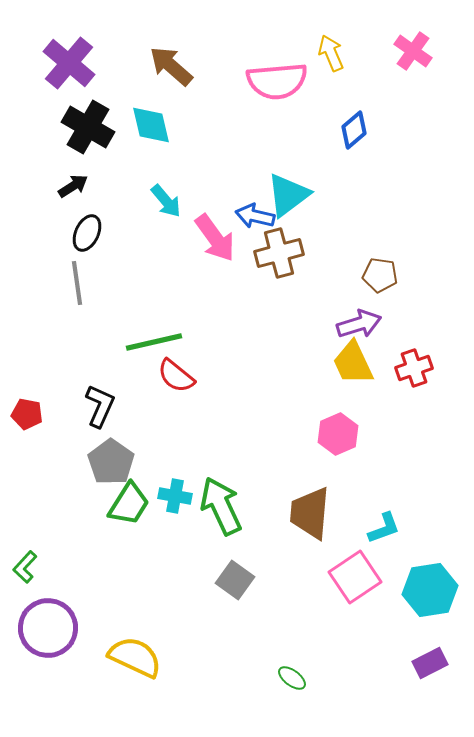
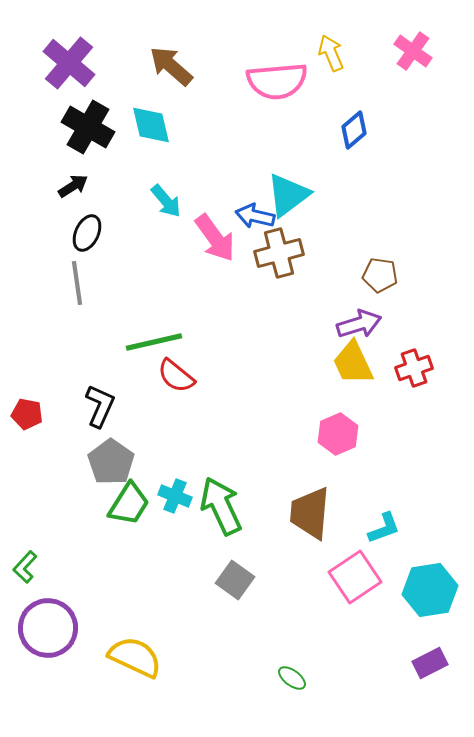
cyan cross: rotated 12 degrees clockwise
